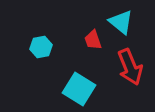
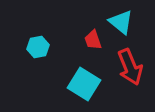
cyan hexagon: moved 3 px left
cyan square: moved 5 px right, 5 px up
